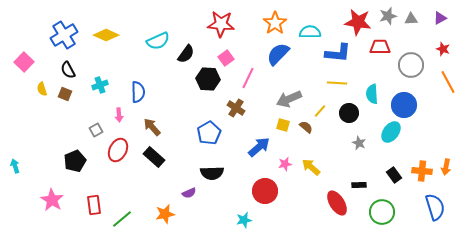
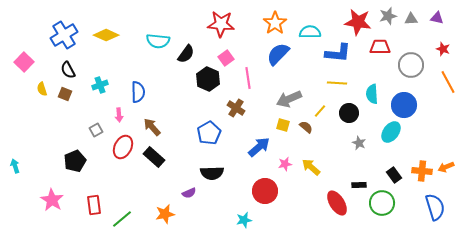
purple triangle at (440, 18): moved 3 px left; rotated 40 degrees clockwise
cyan semicircle at (158, 41): rotated 30 degrees clockwise
pink line at (248, 78): rotated 35 degrees counterclockwise
black hexagon at (208, 79): rotated 20 degrees clockwise
red ellipse at (118, 150): moved 5 px right, 3 px up
orange arrow at (446, 167): rotated 56 degrees clockwise
green circle at (382, 212): moved 9 px up
